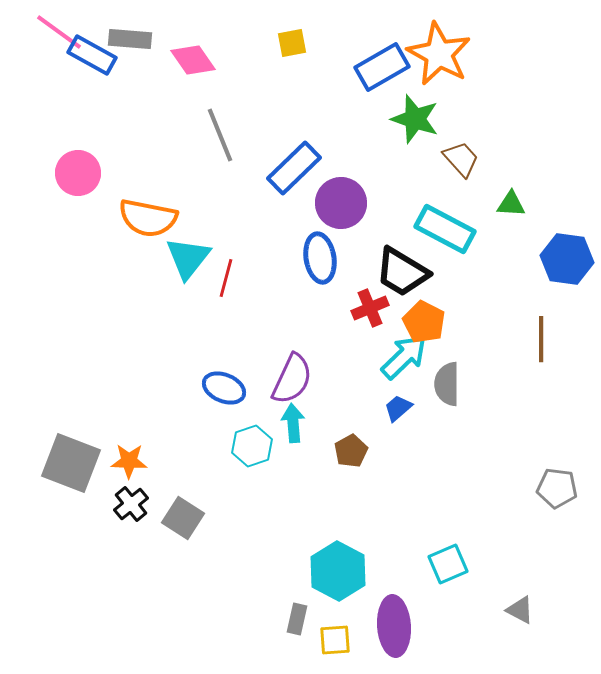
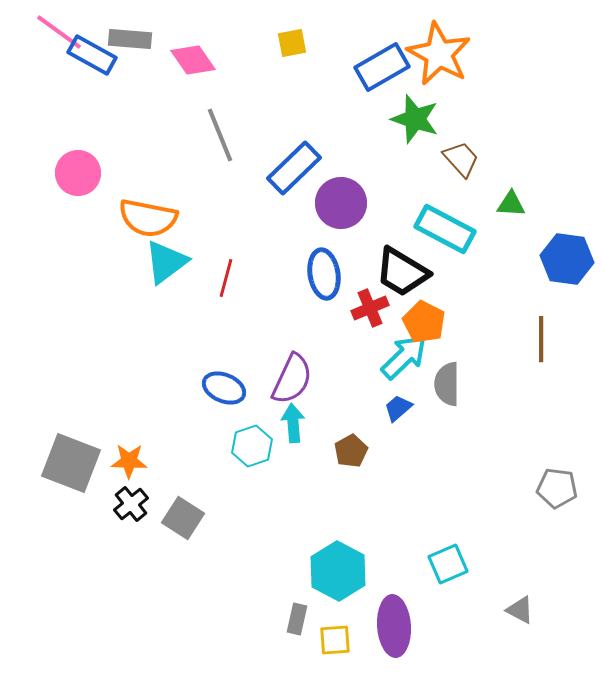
cyan triangle at (188, 258): moved 22 px left, 4 px down; rotated 15 degrees clockwise
blue ellipse at (320, 258): moved 4 px right, 16 px down
